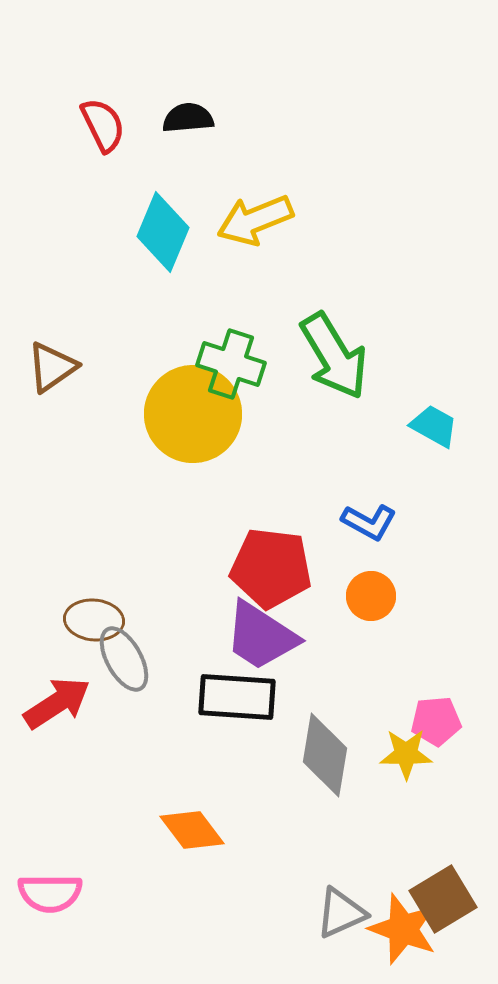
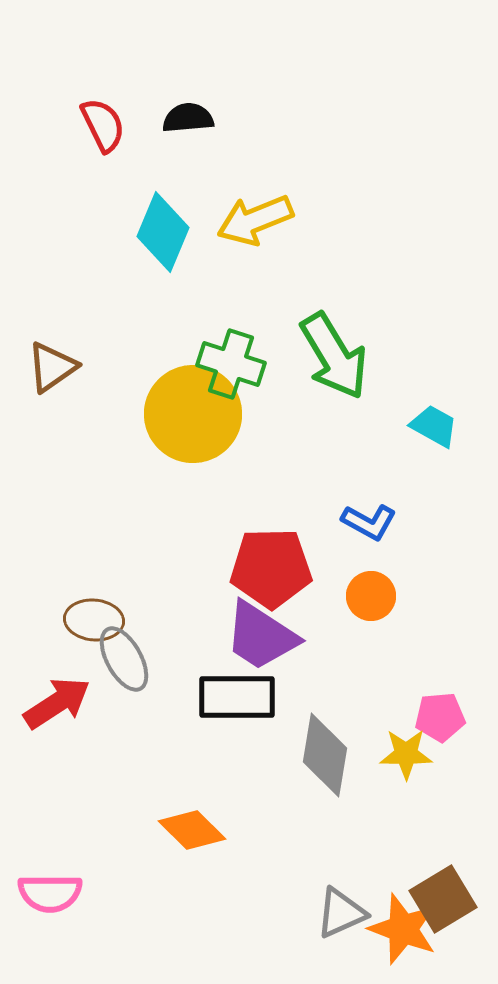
red pentagon: rotated 8 degrees counterclockwise
black rectangle: rotated 4 degrees counterclockwise
pink pentagon: moved 4 px right, 4 px up
orange diamond: rotated 8 degrees counterclockwise
